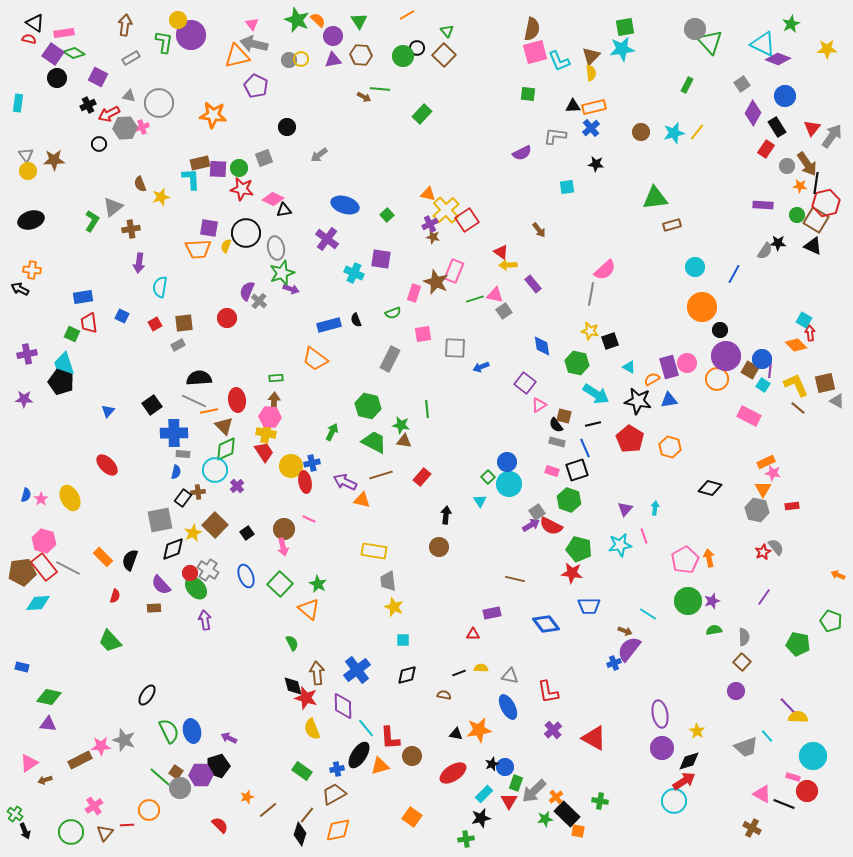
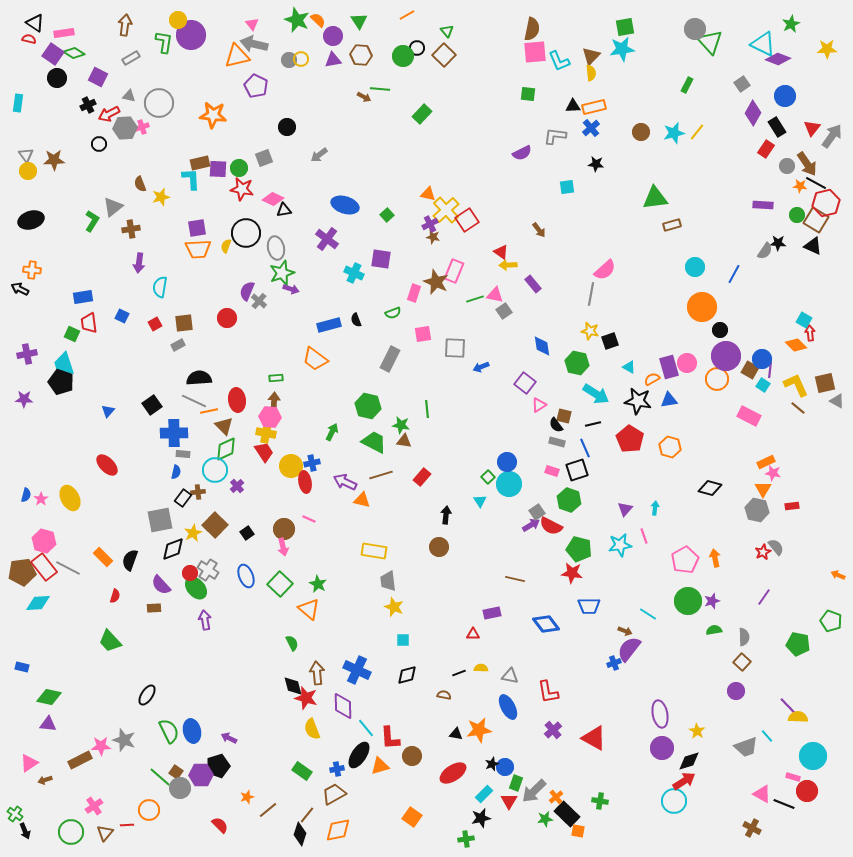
pink square at (535, 52): rotated 10 degrees clockwise
black line at (816, 183): rotated 70 degrees counterclockwise
purple square at (209, 228): moved 12 px left; rotated 18 degrees counterclockwise
orange arrow at (709, 558): moved 6 px right
blue cross at (357, 670): rotated 28 degrees counterclockwise
